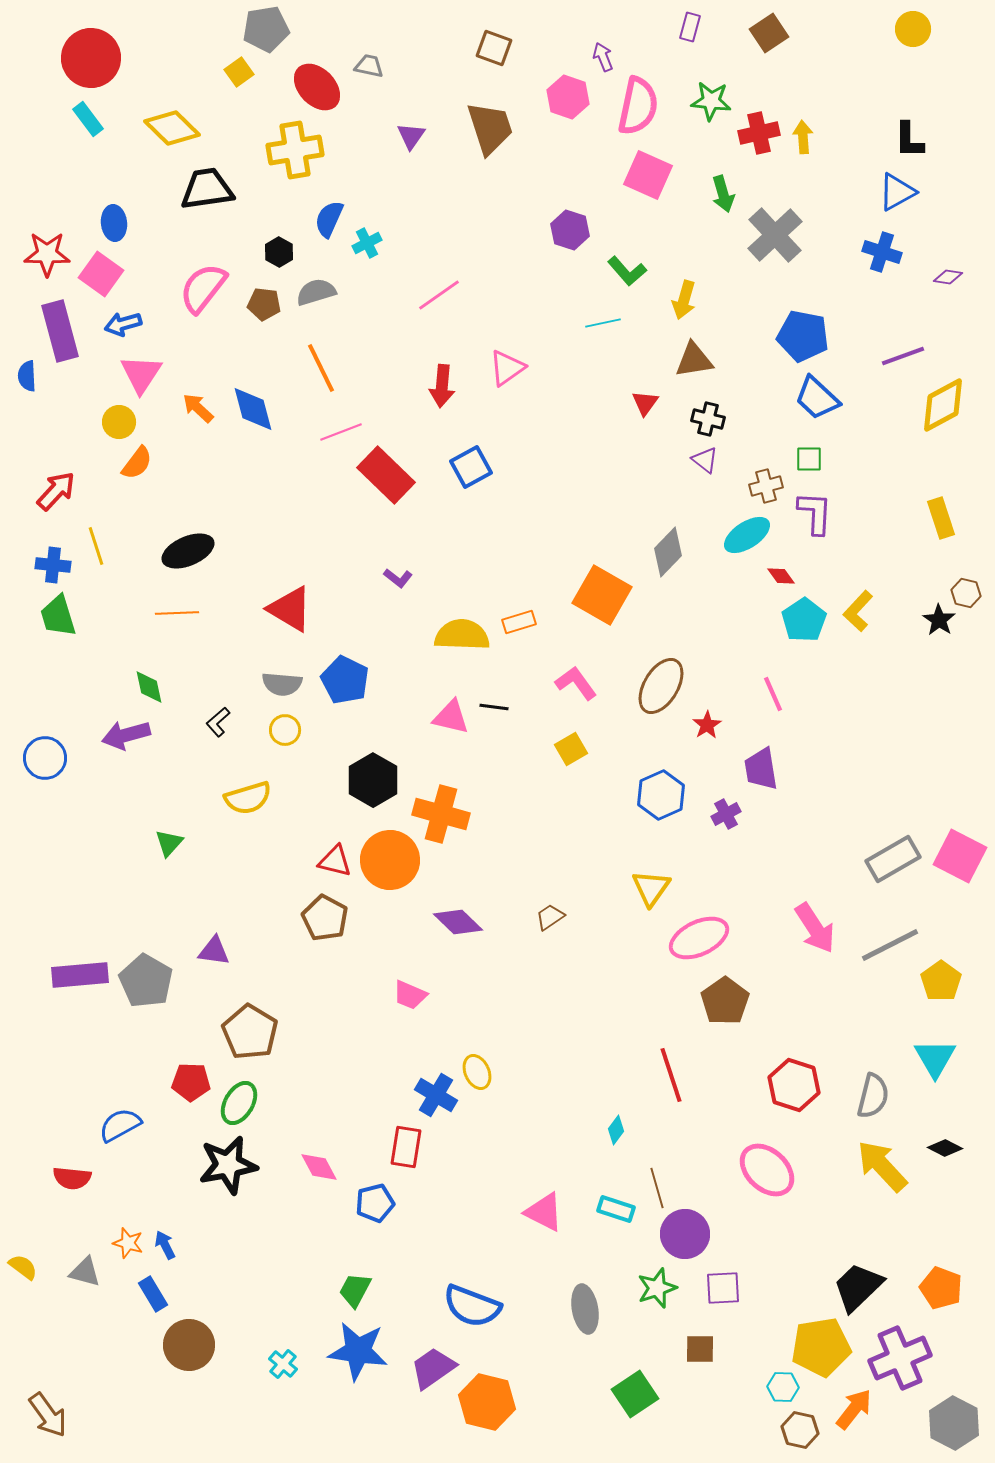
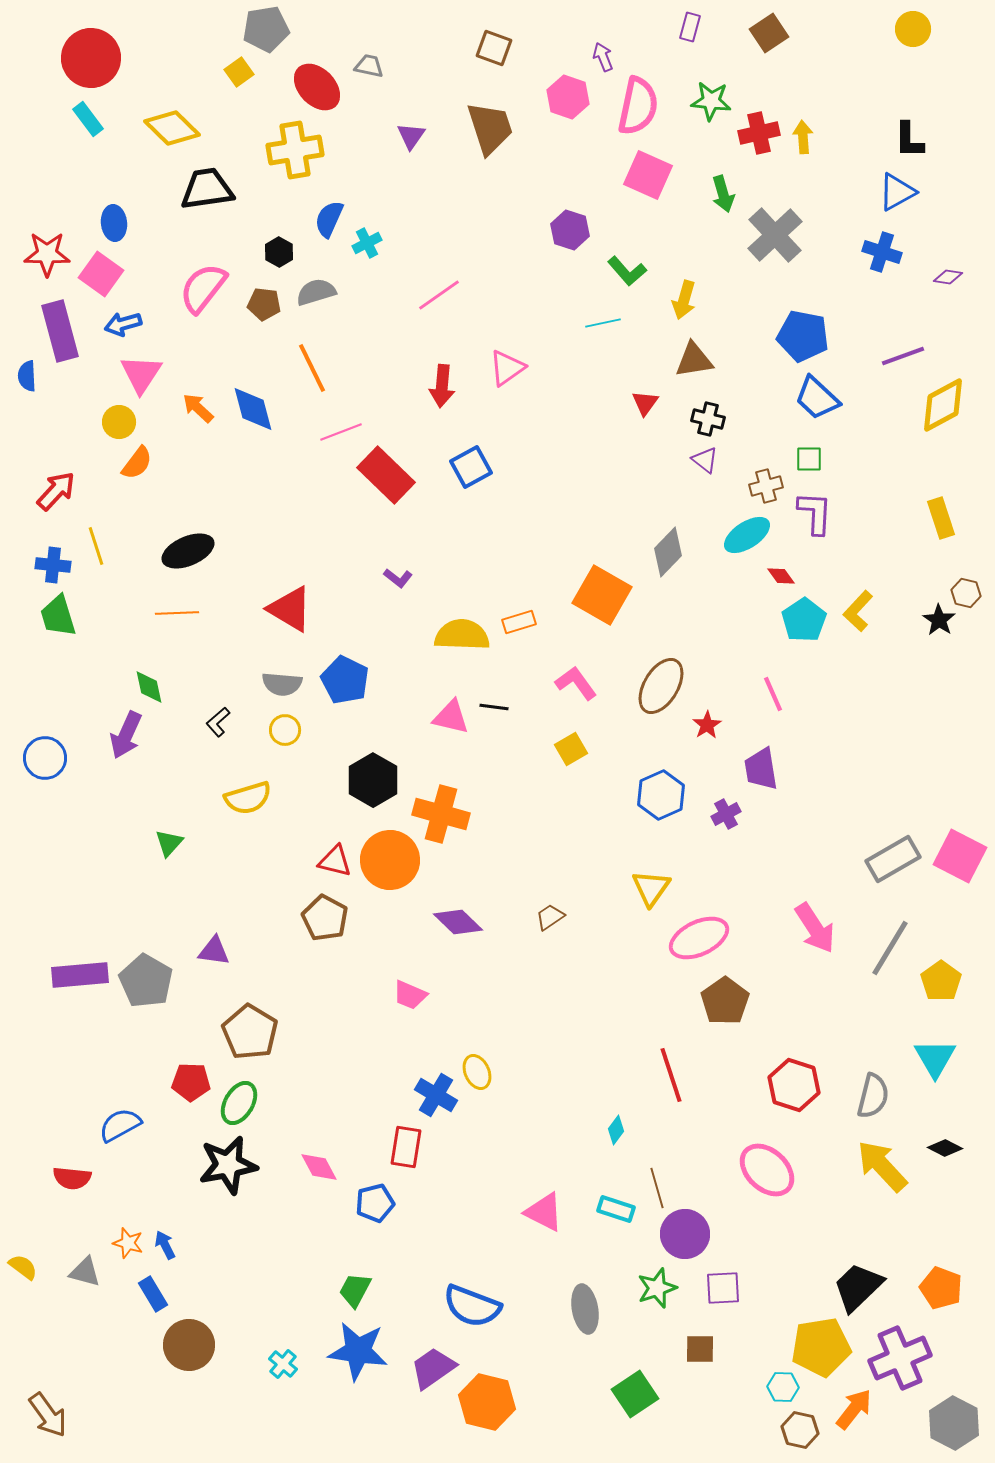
orange line at (321, 368): moved 9 px left
purple arrow at (126, 735): rotated 51 degrees counterclockwise
gray line at (890, 945): moved 3 px down; rotated 32 degrees counterclockwise
